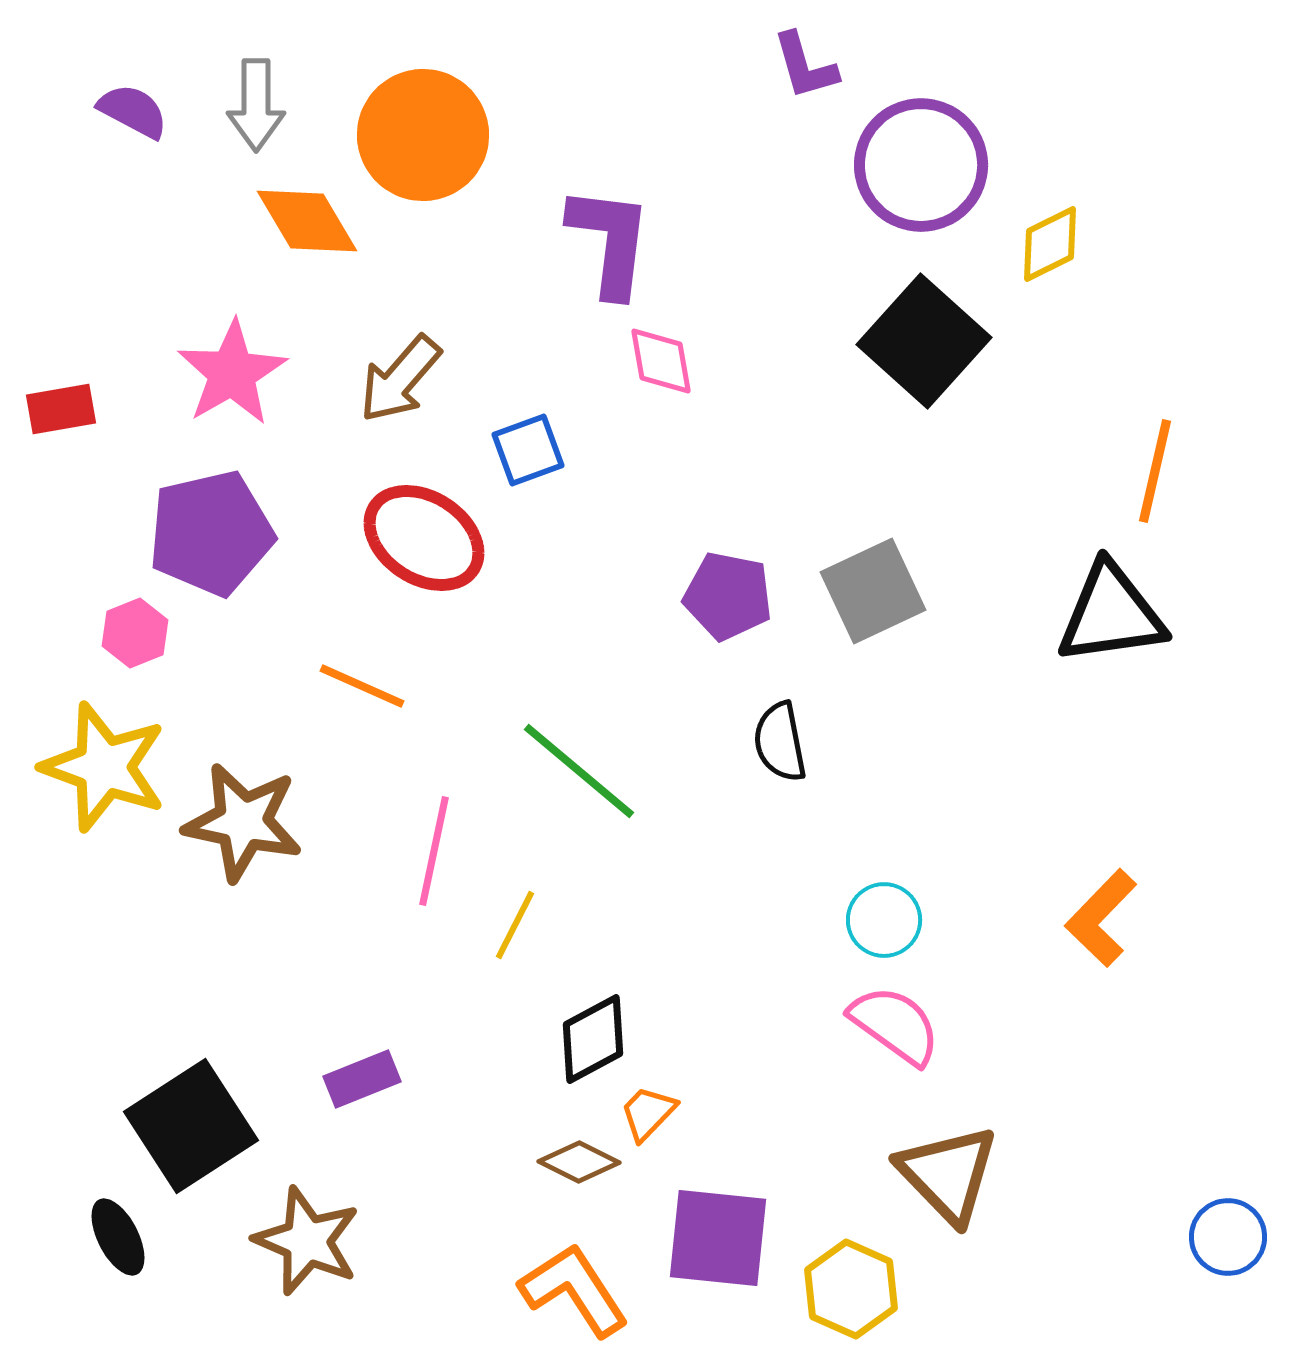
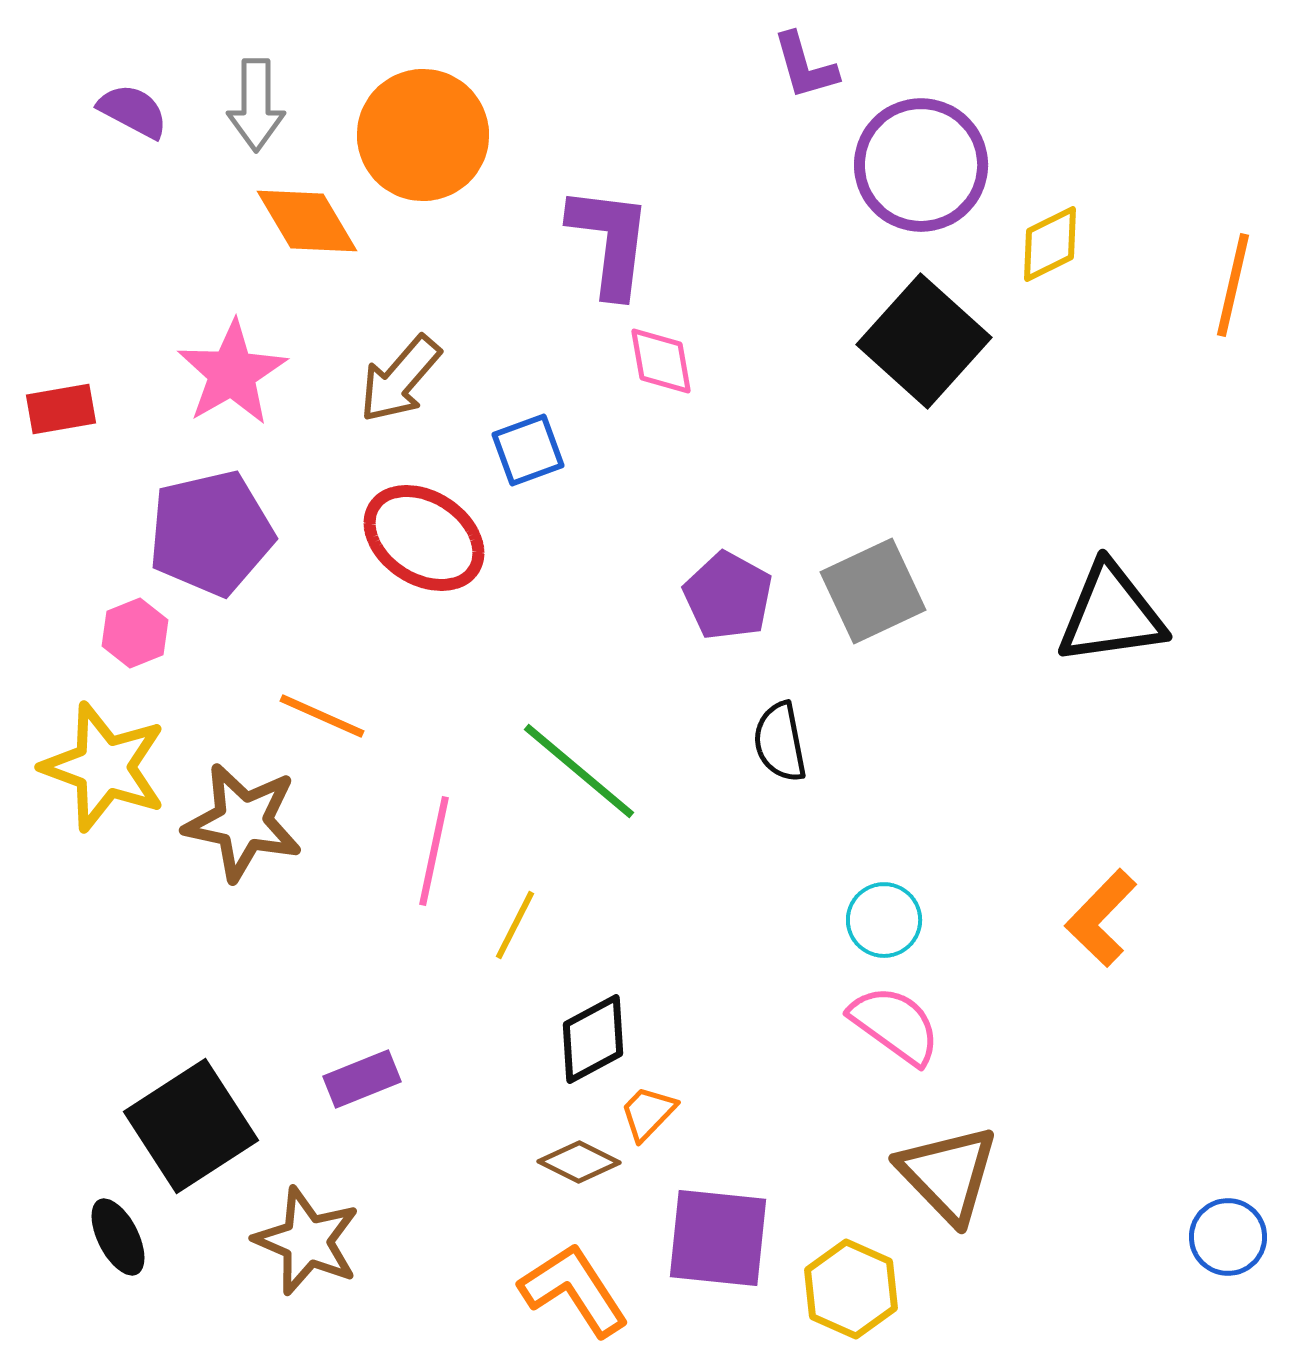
orange line at (1155, 471): moved 78 px right, 186 px up
purple pentagon at (728, 596): rotated 18 degrees clockwise
orange line at (362, 686): moved 40 px left, 30 px down
